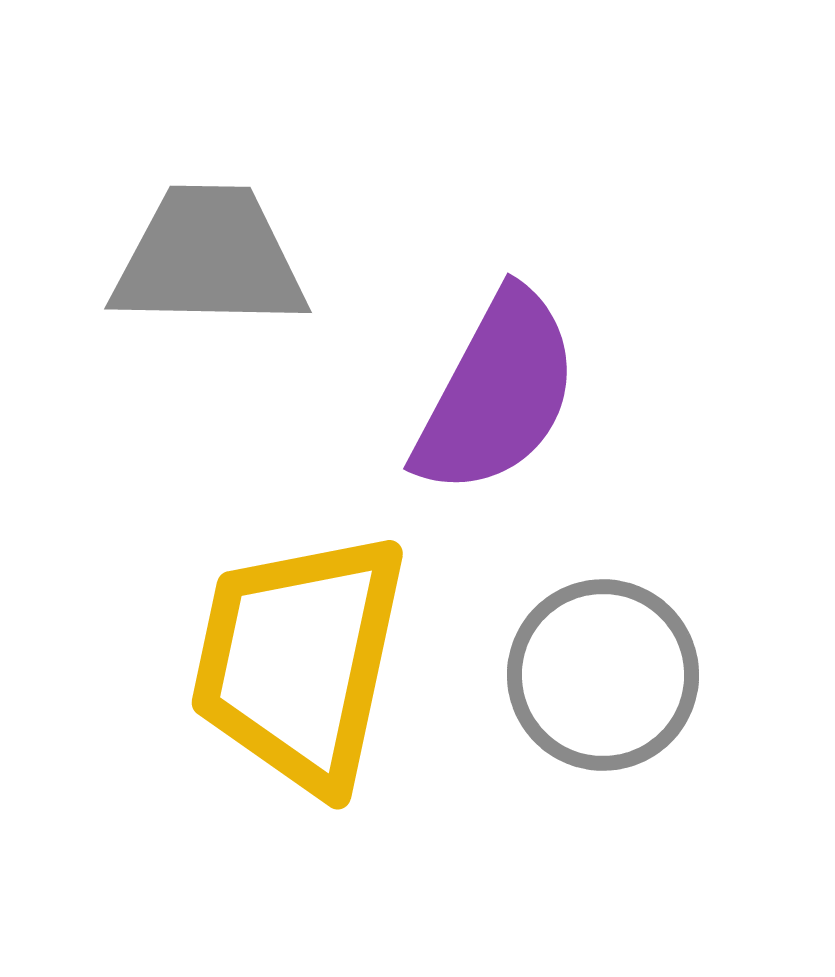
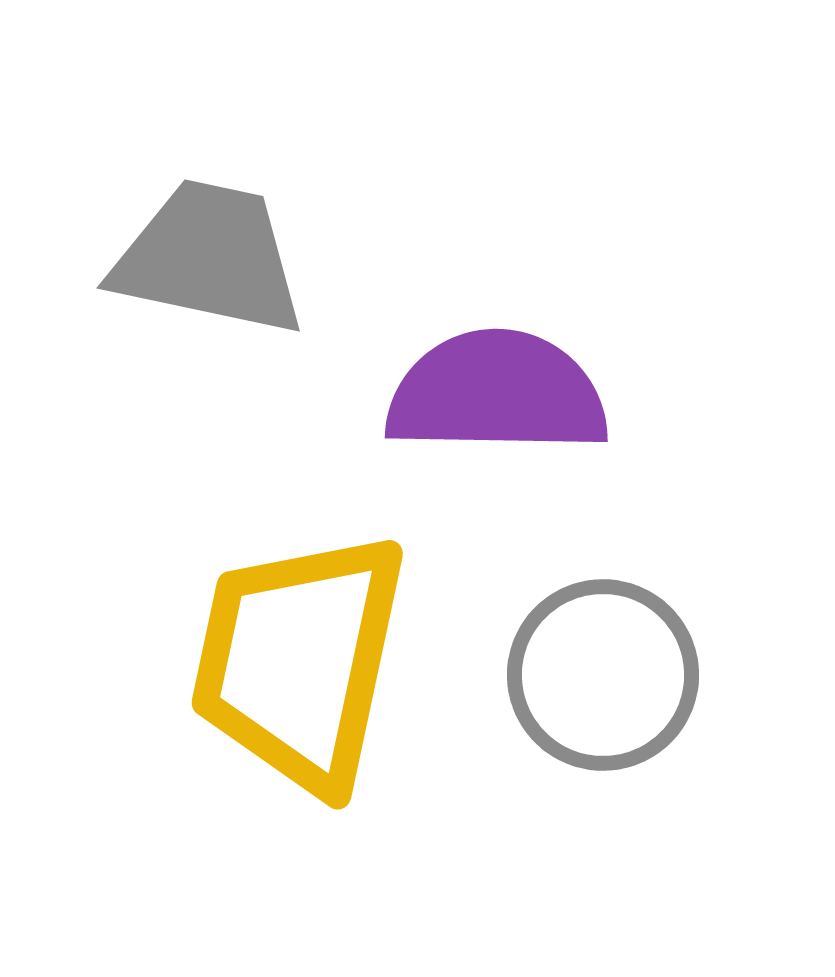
gray trapezoid: rotated 11 degrees clockwise
purple semicircle: rotated 117 degrees counterclockwise
